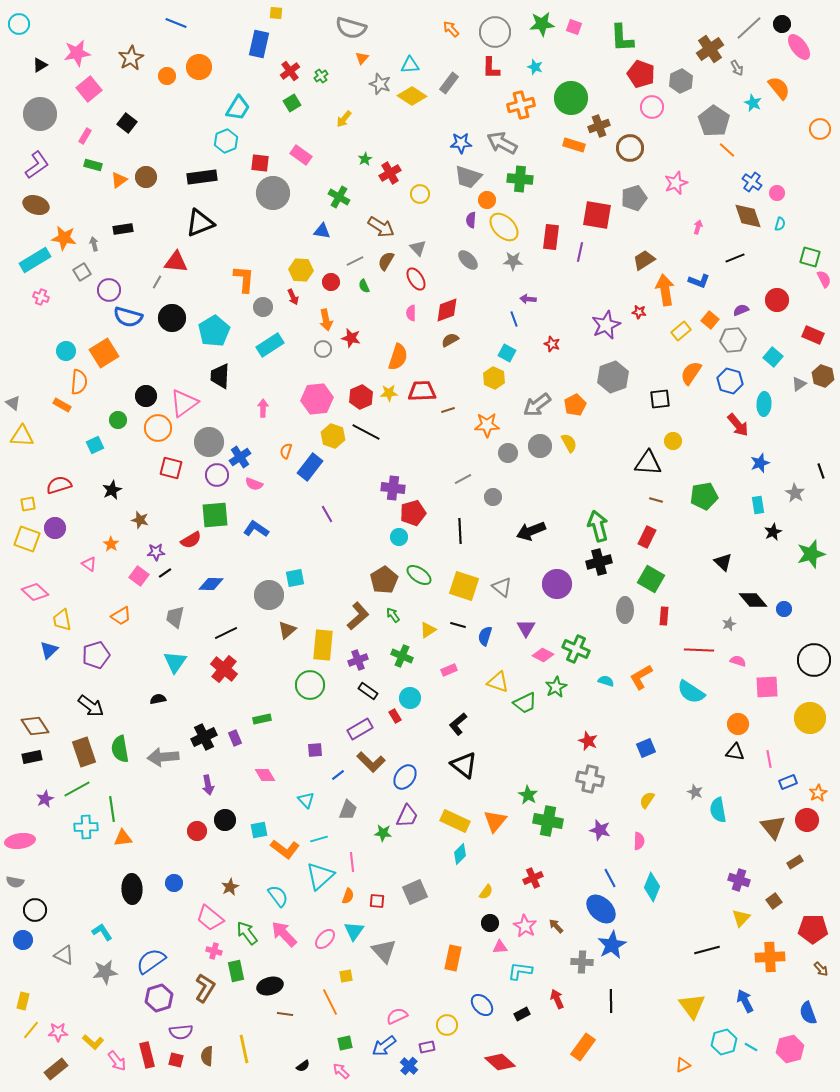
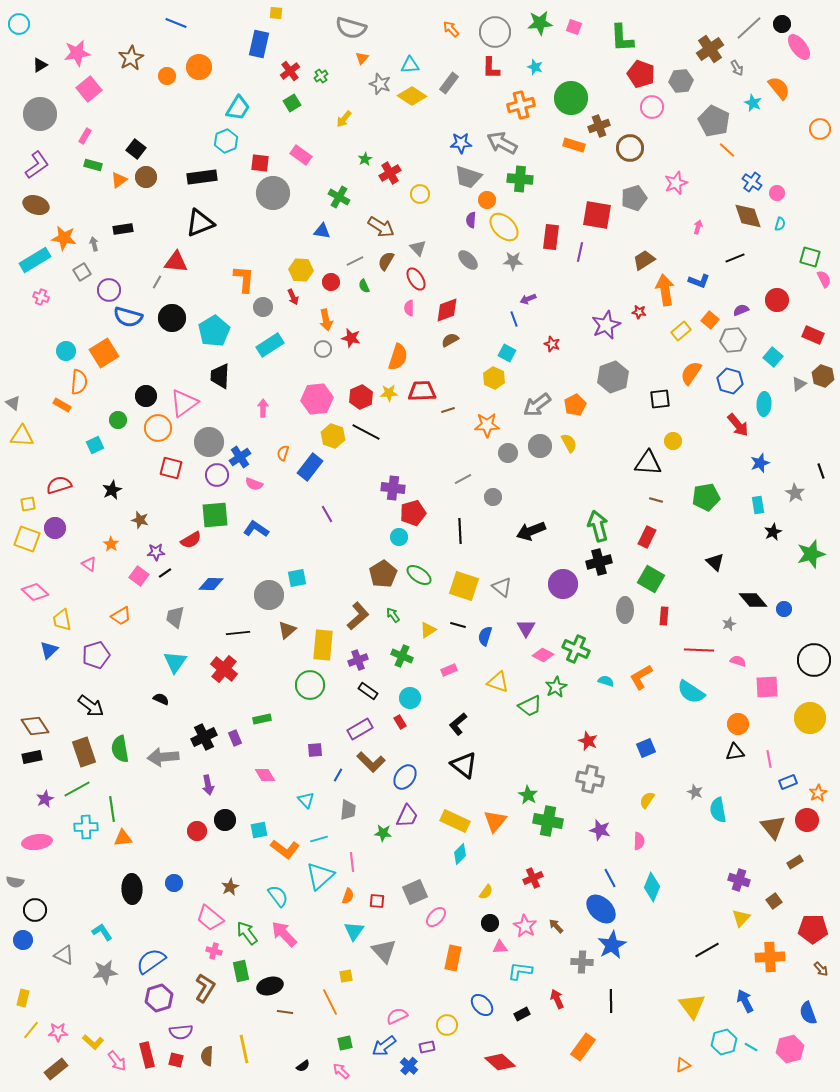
green star at (542, 24): moved 2 px left, 1 px up
gray hexagon at (681, 81): rotated 20 degrees clockwise
gray pentagon at (714, 121): rotated 8 degrees counterclockwise
black square at (127, 123): moved 9 px right, 26 px down
purple arrow at (528, 299): rotated 28 degrees counterclockwise
pink semicircle at (411, 313): moved 2 px left, 5 px up
orange semicircle at (286, 451): moved 3 px left, 2 px down
green pentagon at (704, 496): moved 2 px right, 1 px down
black triangle at (723, 562): moved 8 px left
cyan square at (295, 578): moved 2 px right
brown pentagon at (384, 580): moved 1 px left, 6 px up
purple circle at (557, 584): moved 6 px right
black line at (226, 633): moved 12 px right; rotated 20 degrees clockwise
black semicircle at (158, 699): moved 3 px right; rotated 35 degrees clockwise
green trapezoid at (525, 703): moved 5 px right, 3 px down
red rectangle at (395, 716): moved 5 px right, 6 px down
black triangle at (735, 752): rotated 18 degrees counterclockwise
blue line at (338, 775): rotated 24 degrees counterclockwise
gray trapezoid at (348, 810): rotated 15 degrees counterclockwise
pink ellipse at (20, 841): moved 17 px right, 1 px down
pink ellipse at (325, 939): moved 111 px right, 22 px up
black line at (707, 950): rotated 15 degrees counterclockwise
green rectangle at (236, 971): moved 5 px right
yellow rectangle at (23, 1001): moved 3 px up
brown line at (285, 1014): moved 2 px up
